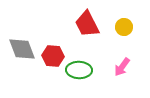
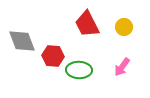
gray diamond: moved 8 px up
